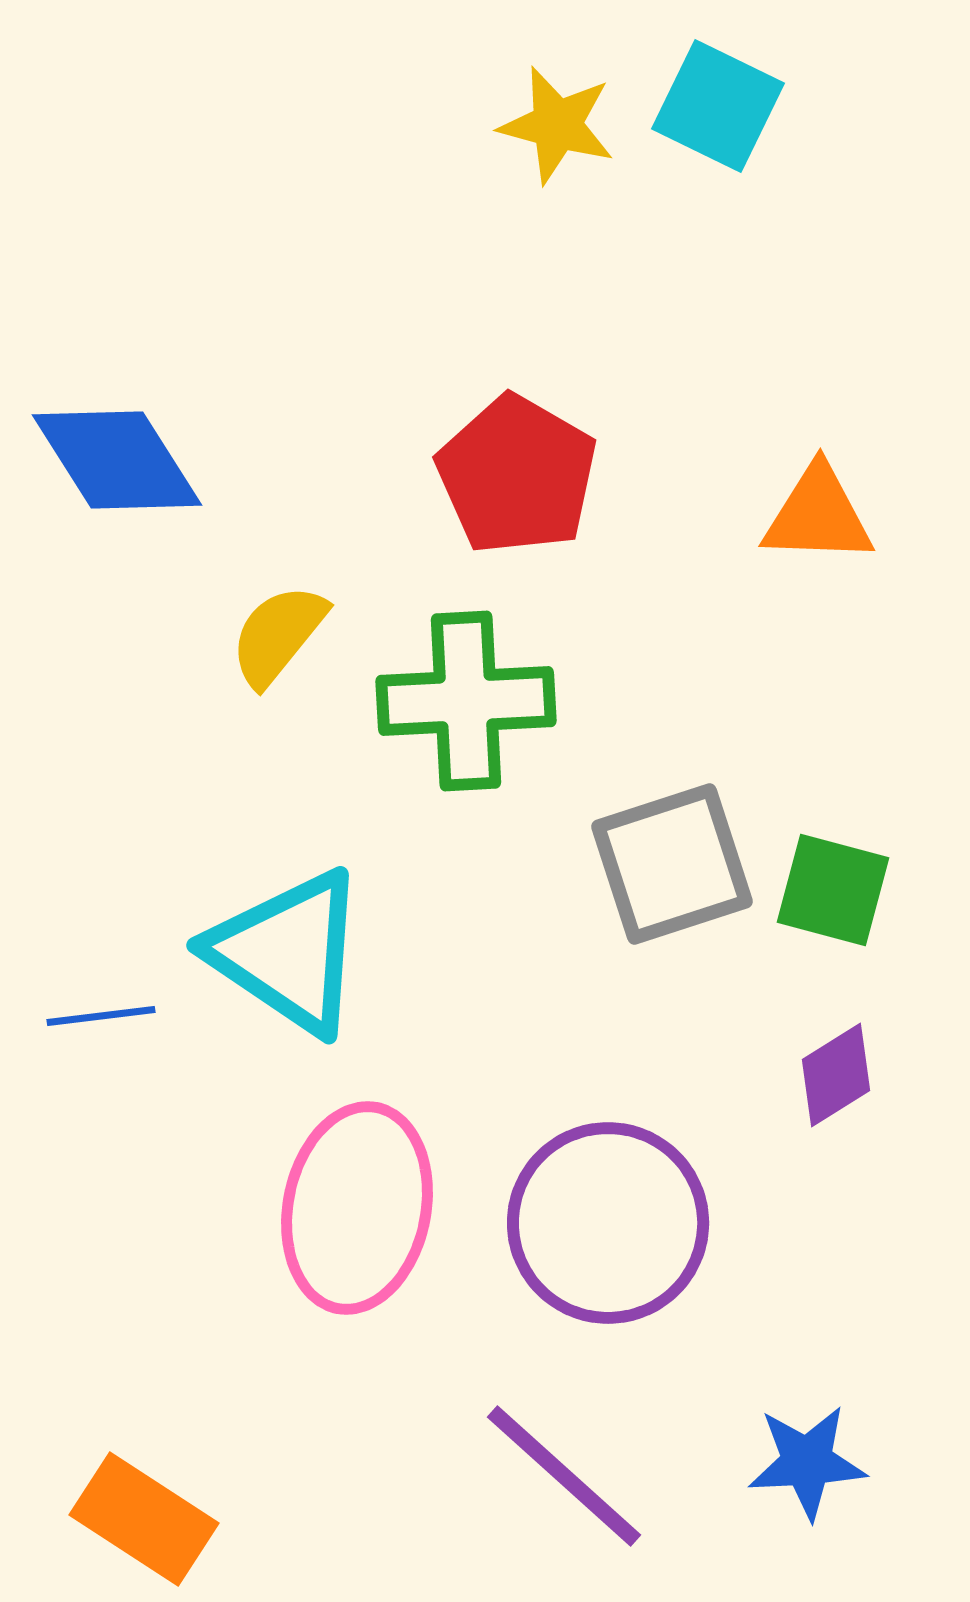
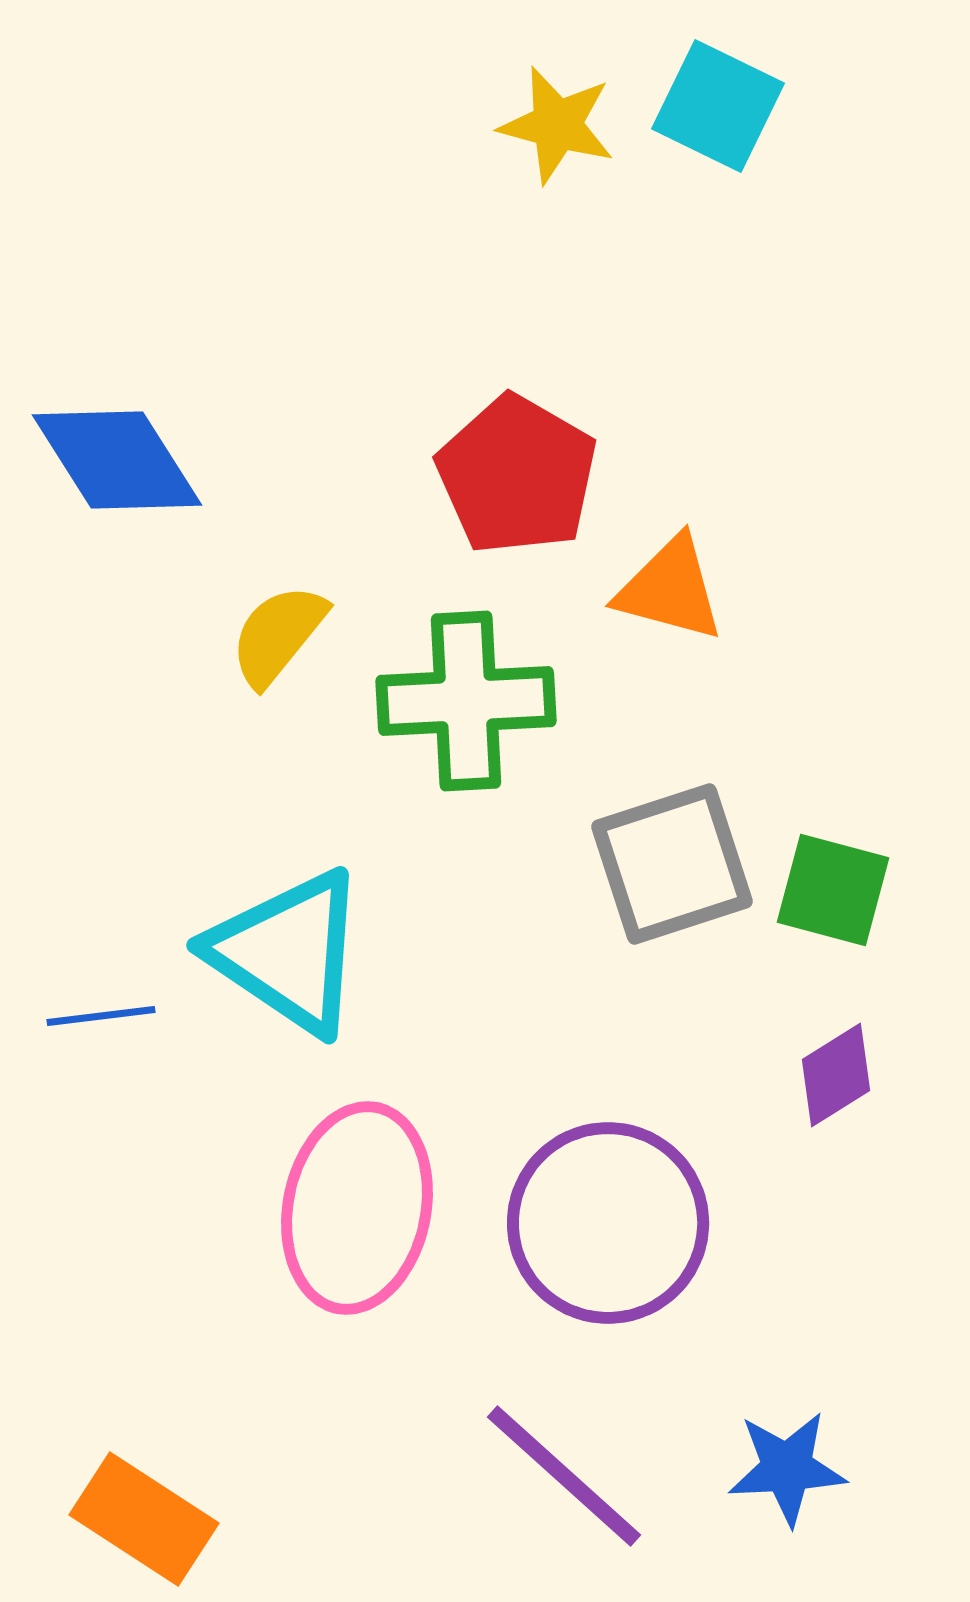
orange triangle: moved 148 px left, 74 px down; rotated 13 degrees clockwise
blue star: moved 20 px left, 6 px down
